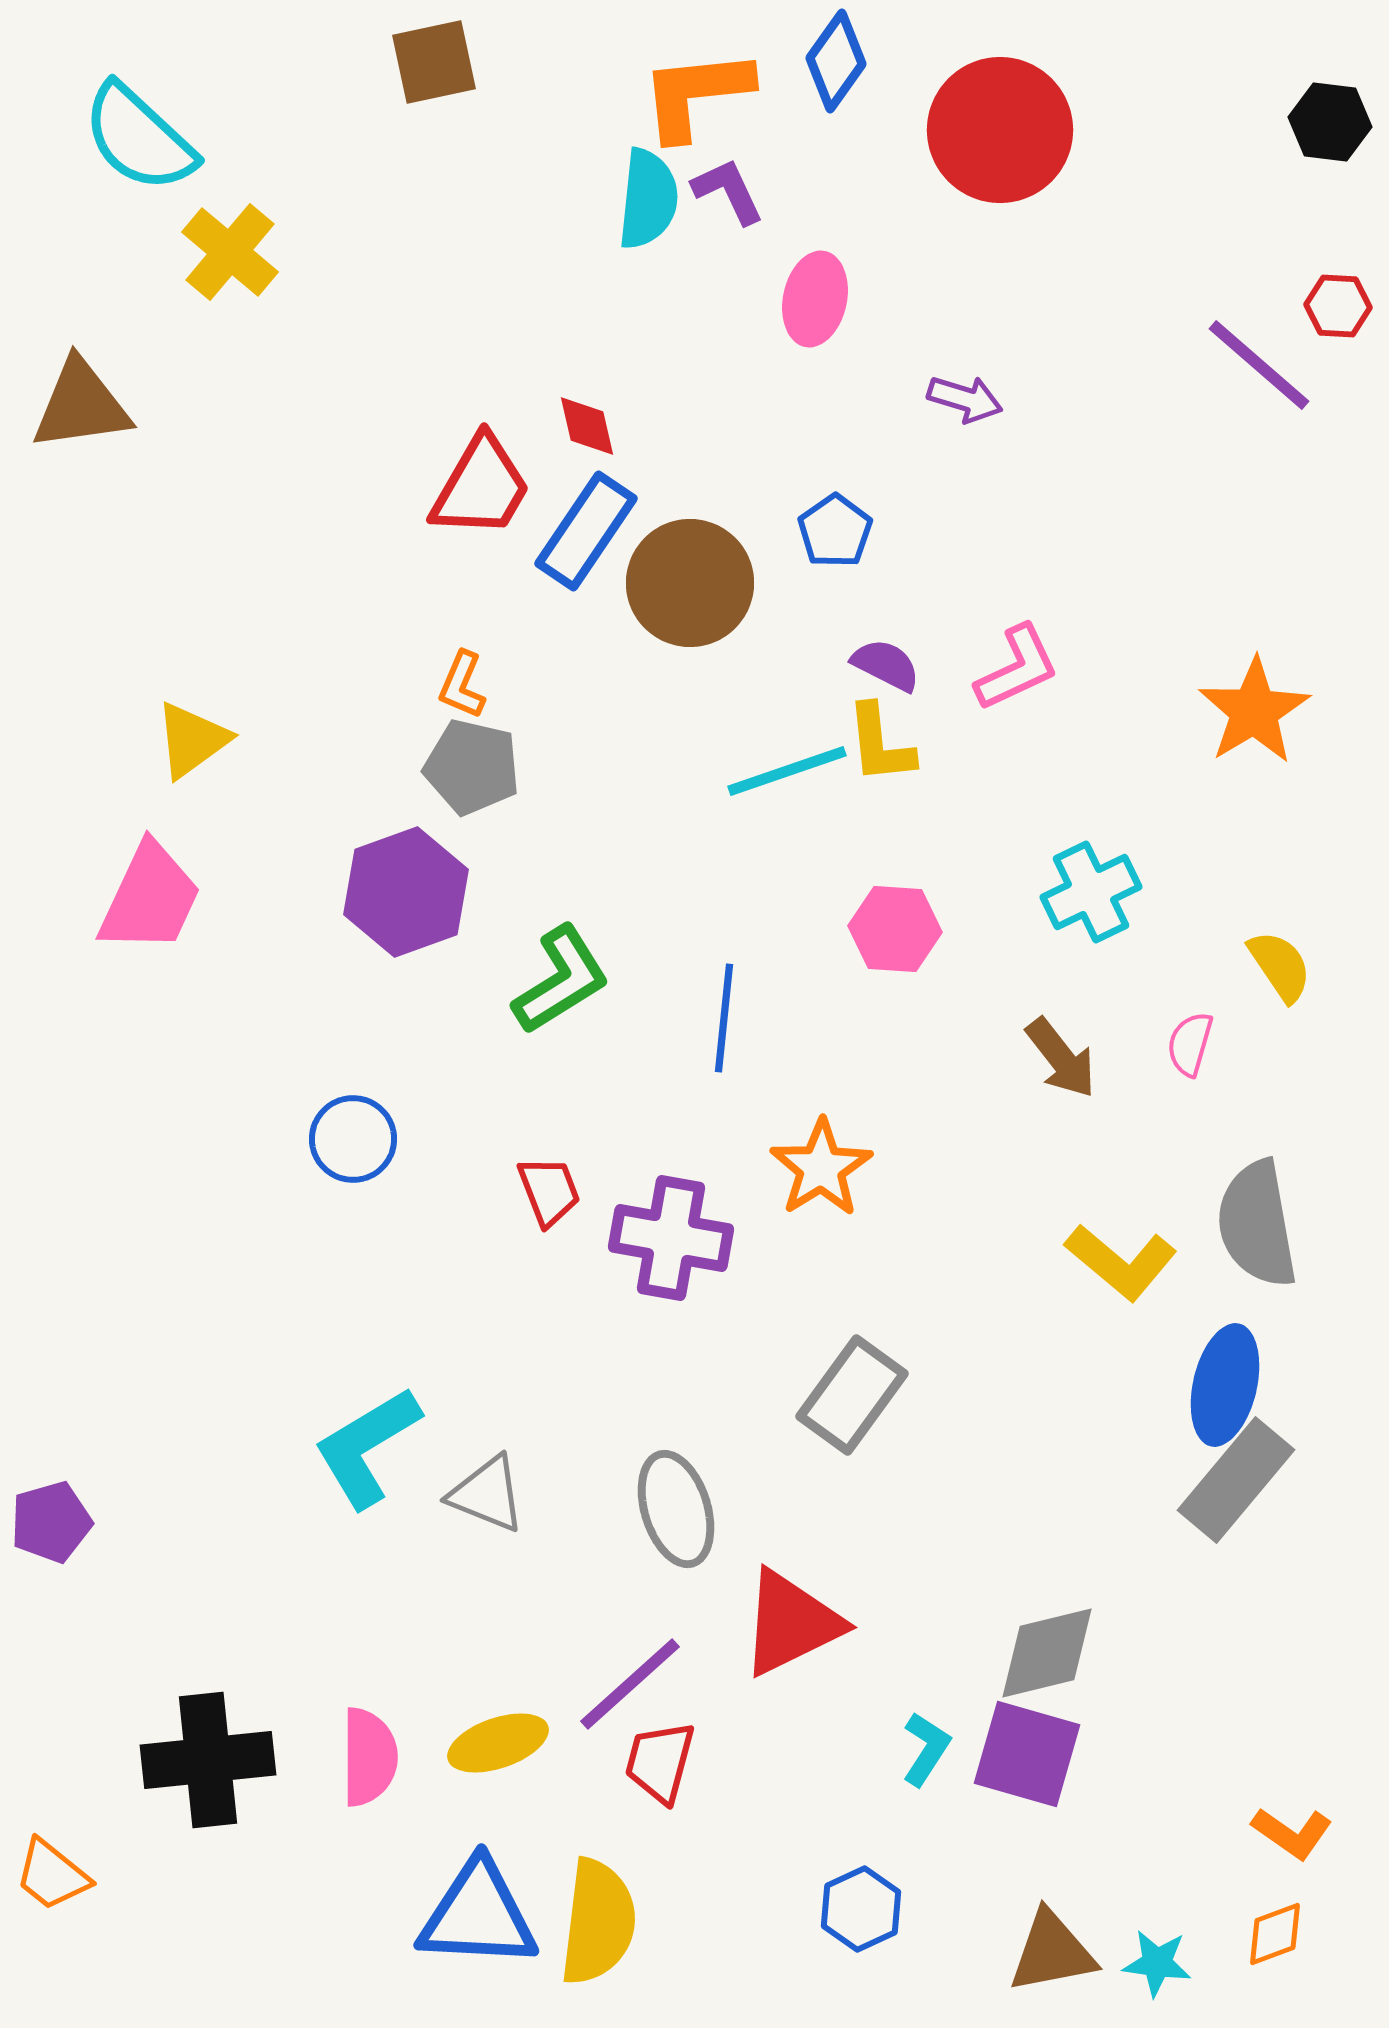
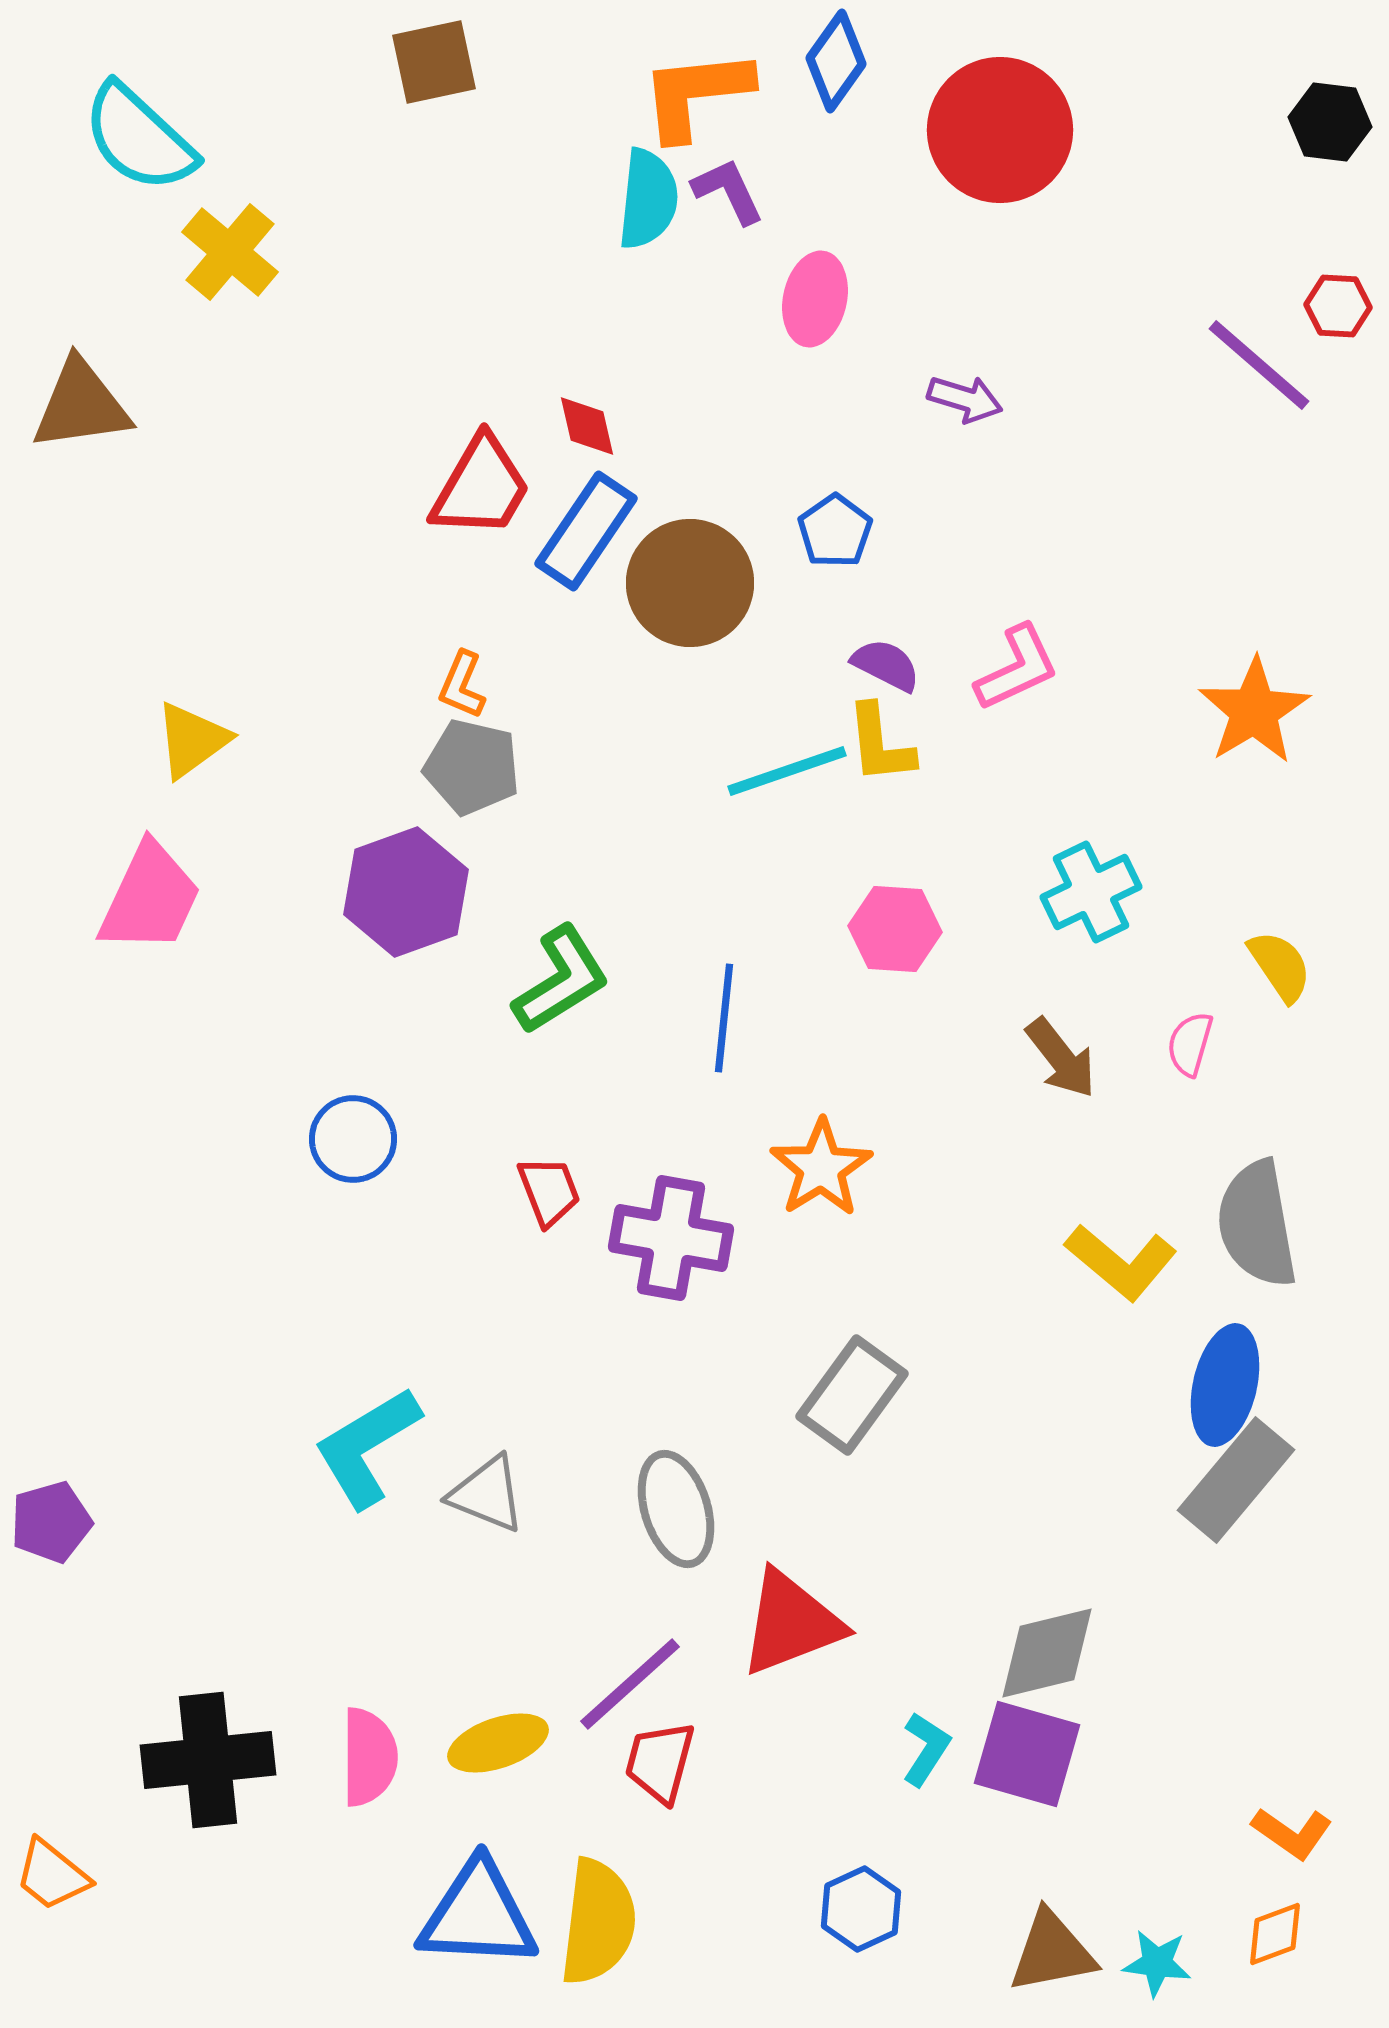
red triangle at (791, 1623): rotated 5 degrees clockwise
